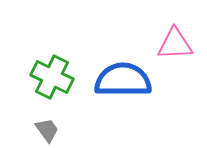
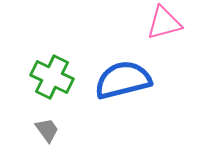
pink triangle: moved 11 px left, 21 px up; rotated 12 degrees counterclockwise
blue semicircle: rotated 14 degrees counterclockwise
